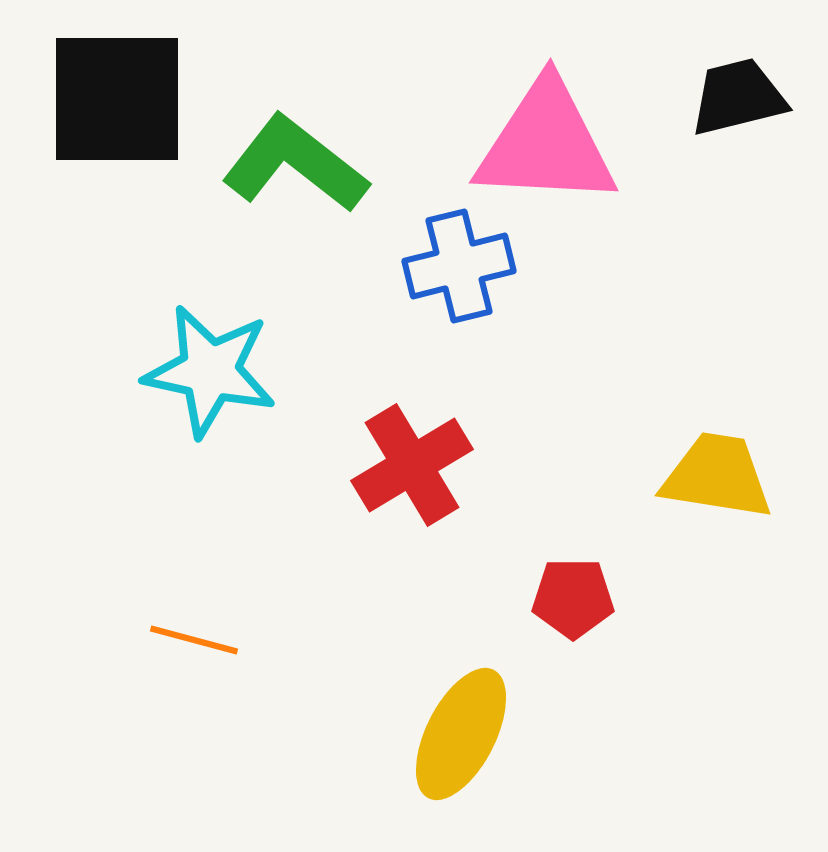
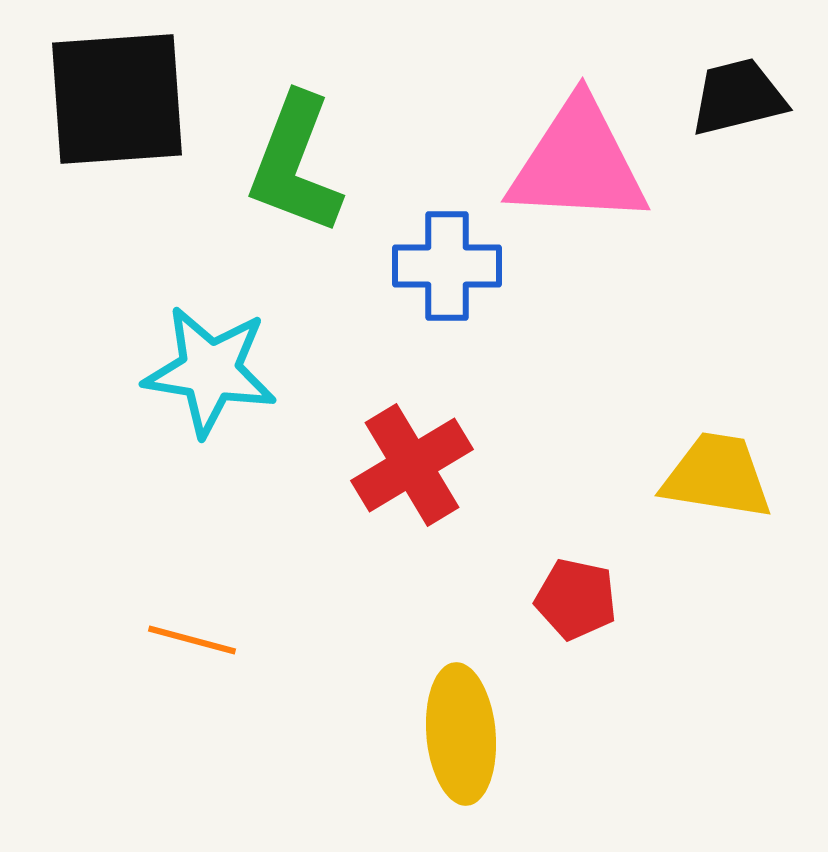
black square: rotated 4 degrees counterclockwise
pink triangle: moved 32 px right, 19 px down
green L-shape: rotated 107 degrees counterclockwise
blue cross: moved 12 px left; rotated 14 degrees clockwise
cyan star: rotated 3 degrees counterclockwise
red pentagon: moved 3 px right, 1 px down; rotated 12 degrees clockwise
orange line: moved 2 px left
yellow ellipse: rotated 32 degrees counterclockwise
